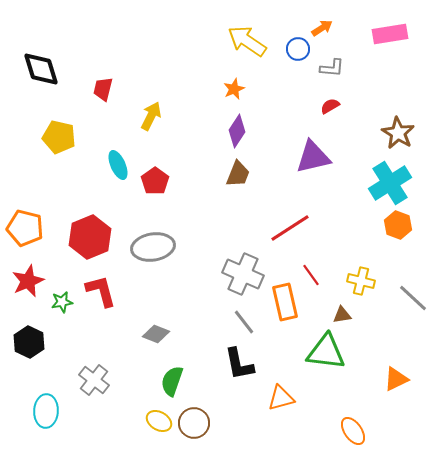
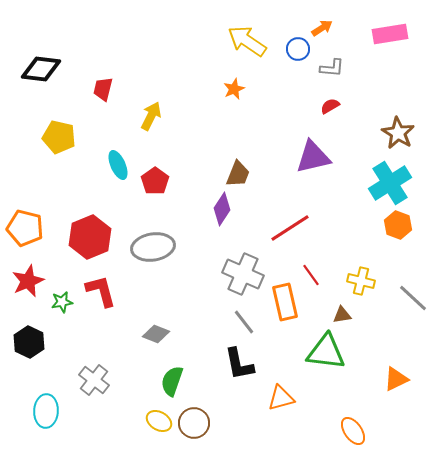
black diamond at (41, 69): rotated 66 degrees counterclockwise
purple diamond at (237, 131): moved 15 px left, 78 px down
